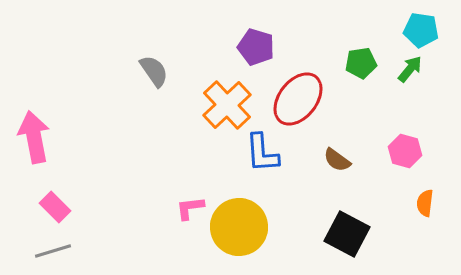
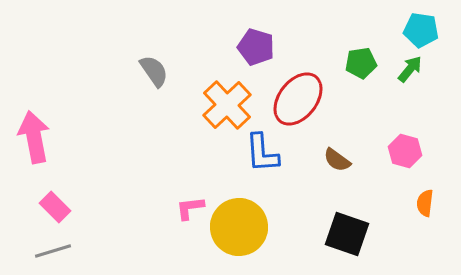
black square: rotated 9 degrees counterclockwise
